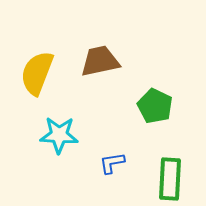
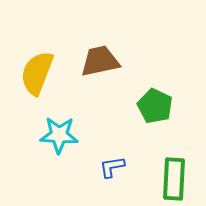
blue L-shape: moved 4 px down
green rectangle: moved 4 px right
